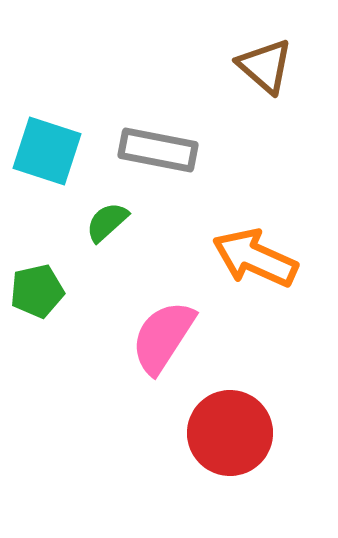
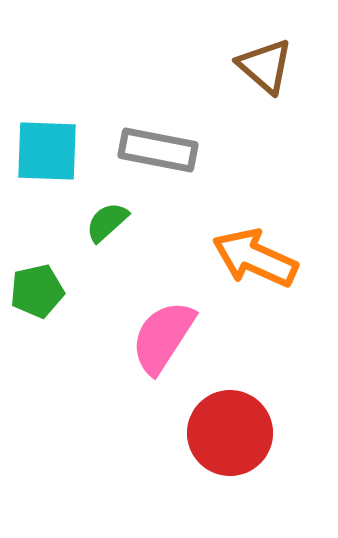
cyan square: rotated 16 degrees counterclockwise
